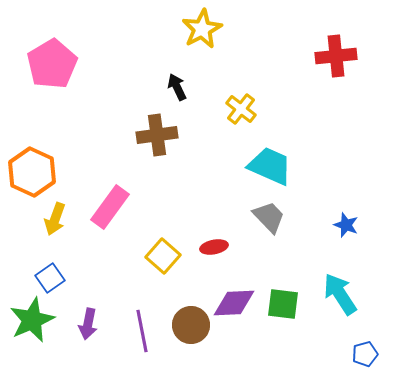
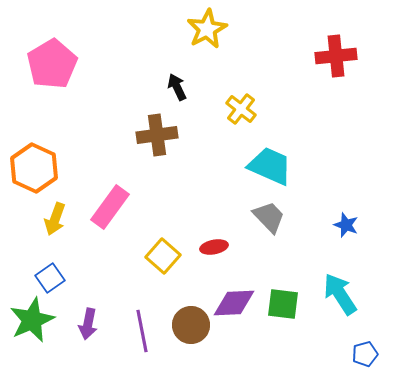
yellow star: moved 5 px right
orange hexagon: moved 2 px right, 4 px up
